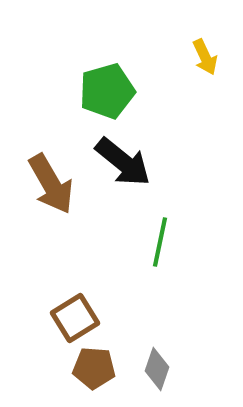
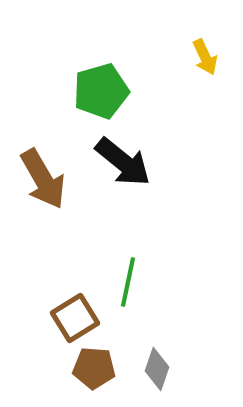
green pentagon: moved 6 px left
brown arrow: moved 8 px left, 5 px up
green line: moved 32 px left, 40 px down
